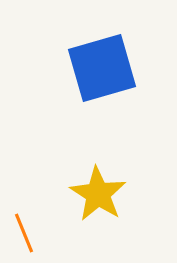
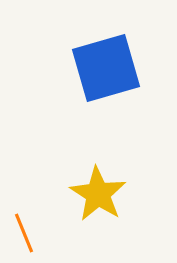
blue square: moved 4 px right
